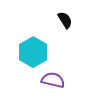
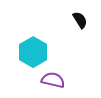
black semicircle: moved 15 px right
